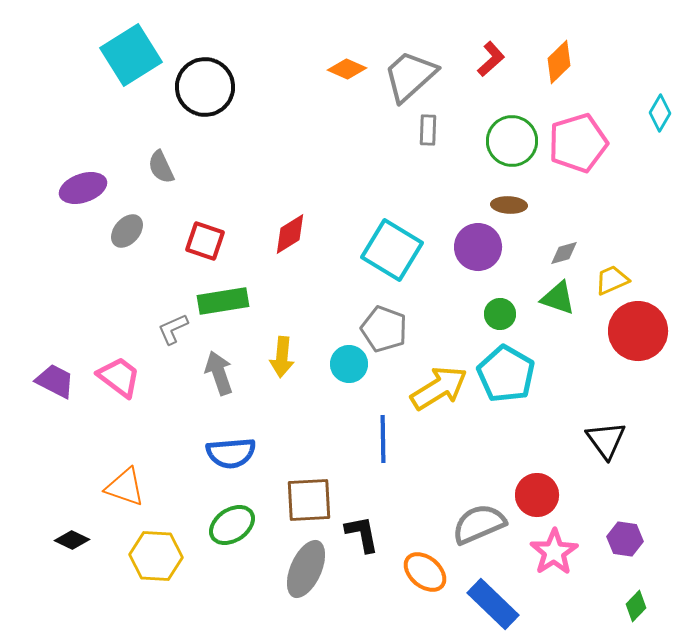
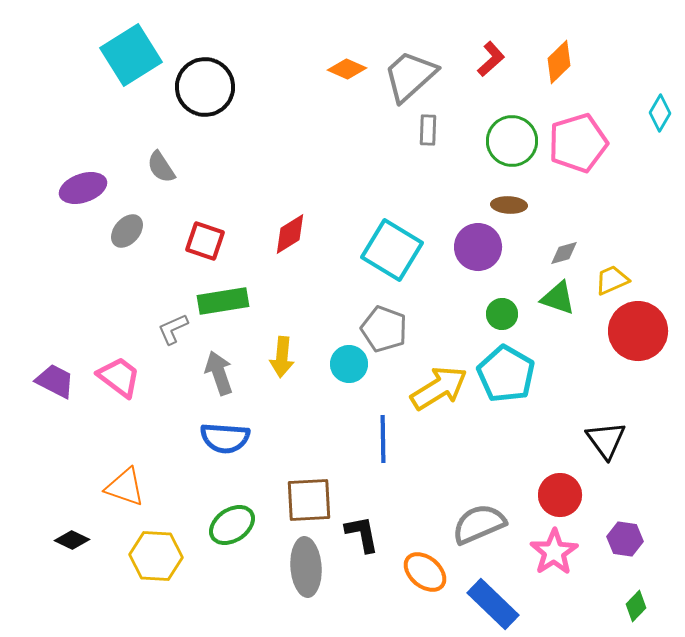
gray semicircle at (161, 167): rotated 8 degrees counterclockwise
green circle at (500, 314): moved 2 px right
blue semicircle at (231, 453): moved 6 px left, 15 px up; rotated 9 degrees clockwise
red circle at (537, 495): moved 23 px right
gray ellipse at (306, 569): moved 2 px up; rotated 28 degrees counterclockwise
